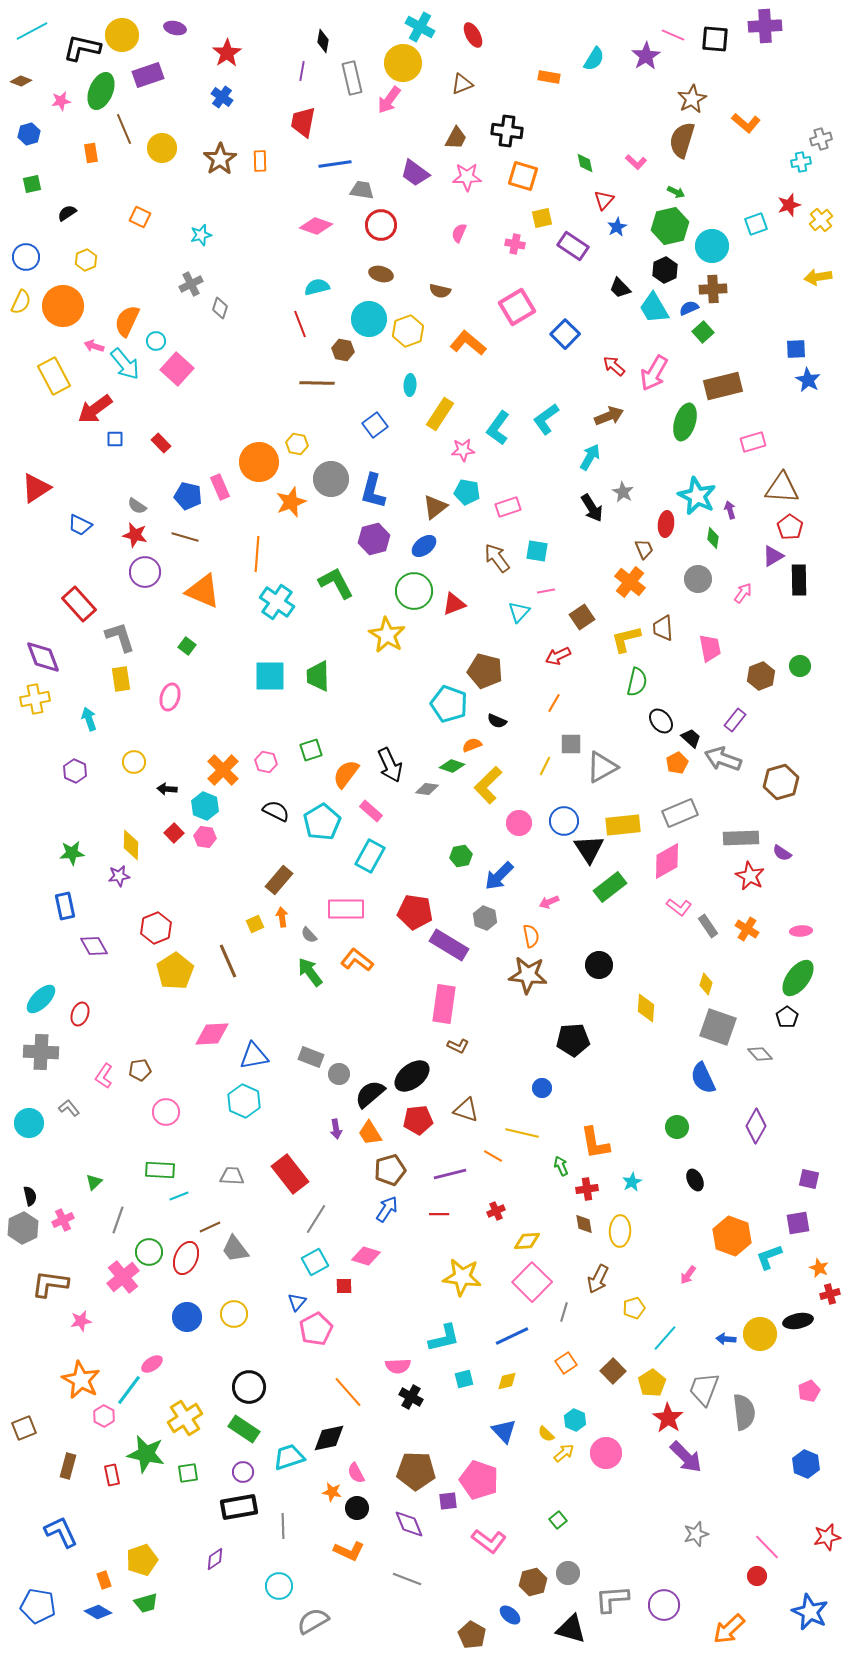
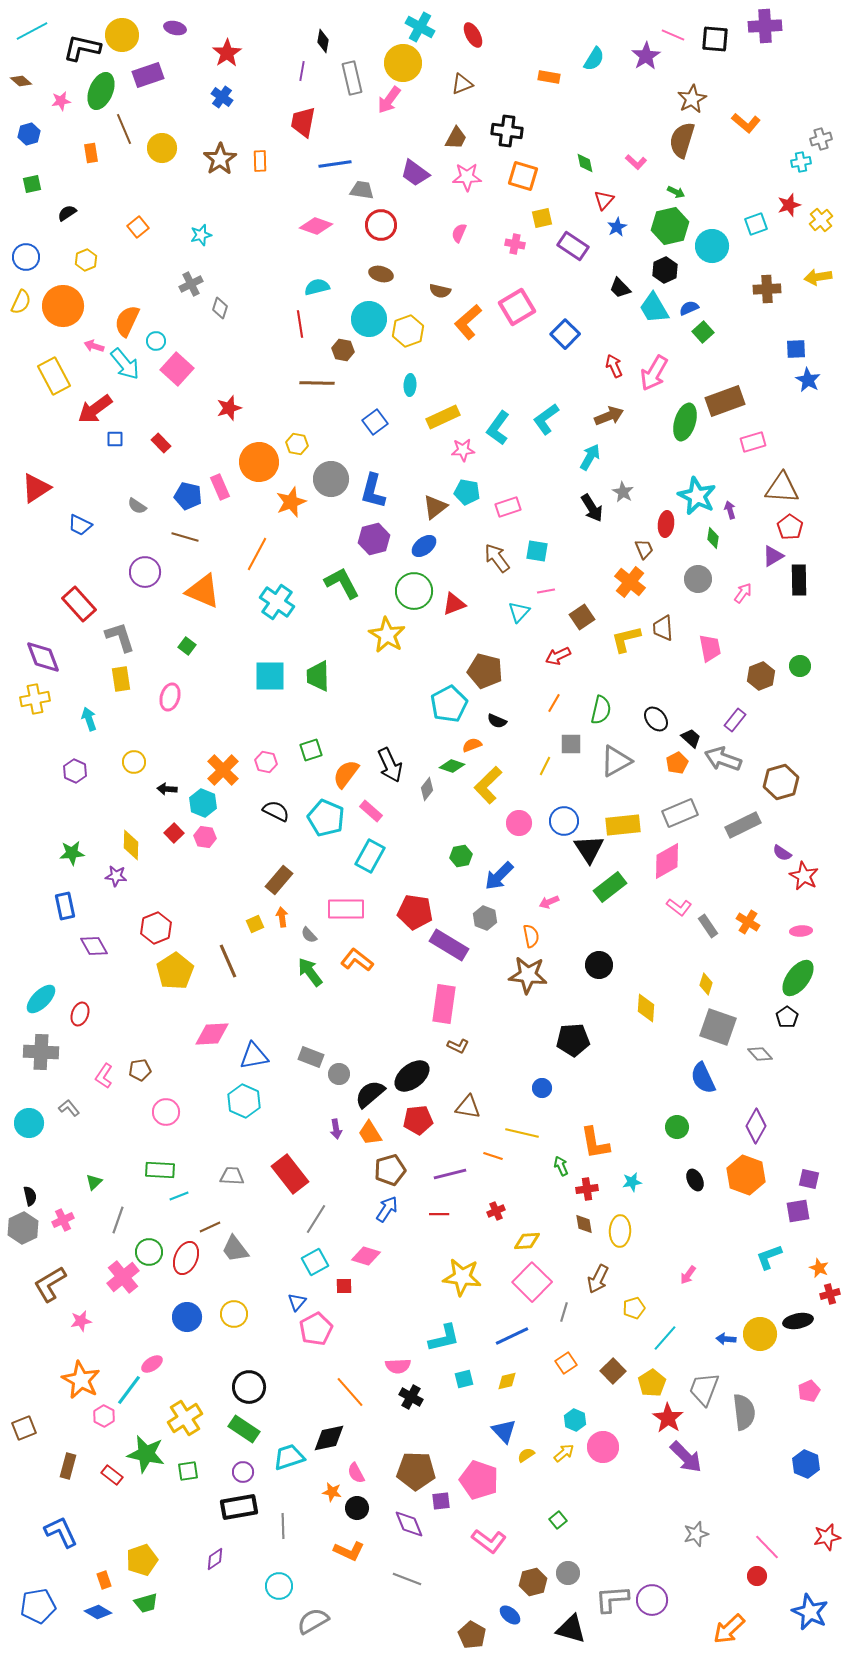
brown diamond at (21, 81): rotated 20 degrees clockwise
orange square at (140, 217): moved 2 px left, 10 px down; rotated 25 degrees clockwise
brown cross at (713, 289): moved 54 px right
red line at (300, 324): rotated 12 degrees clockwise
orange L-shape at (468, 343): moved 21 px up; rotated 81 degrees counterclockwise
red arrow at (614, 366): rotated 25 degrees clockwise
brown rectangle at (723, 386): moved 2 px right, 15 px down; rotated 6 degrees counterclockwise
yellow rectangle at (440, 414): moved 3 px right, 3 px down; rotated 32 degrees clockwise
blue square at (375, 425): moved 3 px up
red star at (135, 535): moved 94 px right, 127 px up; rotated 30 degrees counterclockwise
orange line at (257, 554): rotated 24 degrees clockwise
green L-shape at (336, 583): moved 6 px right
green semicircle at (637, 682): moved 36 px left, 28 px down
cyan pentagon at (449, 704): rotated 24 degrees clockwise
black ellipse at (661, 721): moved 5 px left, 2 px up
gray triangle at (602, 767): moved 14 px right, 6 px up
gray diamond at (427, 789): rotated 60 degrees counterclockwise
cyan hexagon at (205, 806): moved 2 px left, 3 px up
cyan pentagon at (322, 822): moved 4 px right, 4 px up; rotated 18 degrees counterclockwise
gray rectangle at (741, 838): moved 2 px right, 13 px up; rotated 24 degrees counterclockwise
purple star at (119, 876): moved 3 px left; rotated 15 degrees clockwise
red star at (750, 876): moved 54 px right
orange cross at (747, 929): moved 1 px right, 7 px up
brown triangle at (466, 1110): moved 2 px right, 3 px up; rotated 8 degrees counterclockwise
orange line at (493, 1156): rotated 12 degrees counterclockwise
cyan star at (632, 1182): rotated 18 degrees clockwise
purple square at (798, 1223): moved 12 px up
orange hexagon at (732, 1236): moved 14 px right, 61 px up
brown L-shape at (50, 1284): rotated 39 degrees counterclockwise
orange line at (348, 1392): moved 2 px right
yellow semicircle at (546, 1434): moved 20 px left, 21 px down; rotated 102 degrees clockwise
pink circle at (606, 1453): moved 3 px left, 6 px up
green square at (188, 1473): moved 2 px up
red rectangle at (112, 1475): rotated 40 degrees counterclockwise
purple square at (448, 1501): moved 7 px left
purple circle at (664, 1605): moved 12 px left, 5 px up
blue pentagon at (38, 1606): rotated 20 degrees counterclockwise
